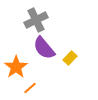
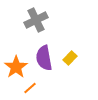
purple semicircle: moved 10 px down; rotated 30 degrees clockwise
